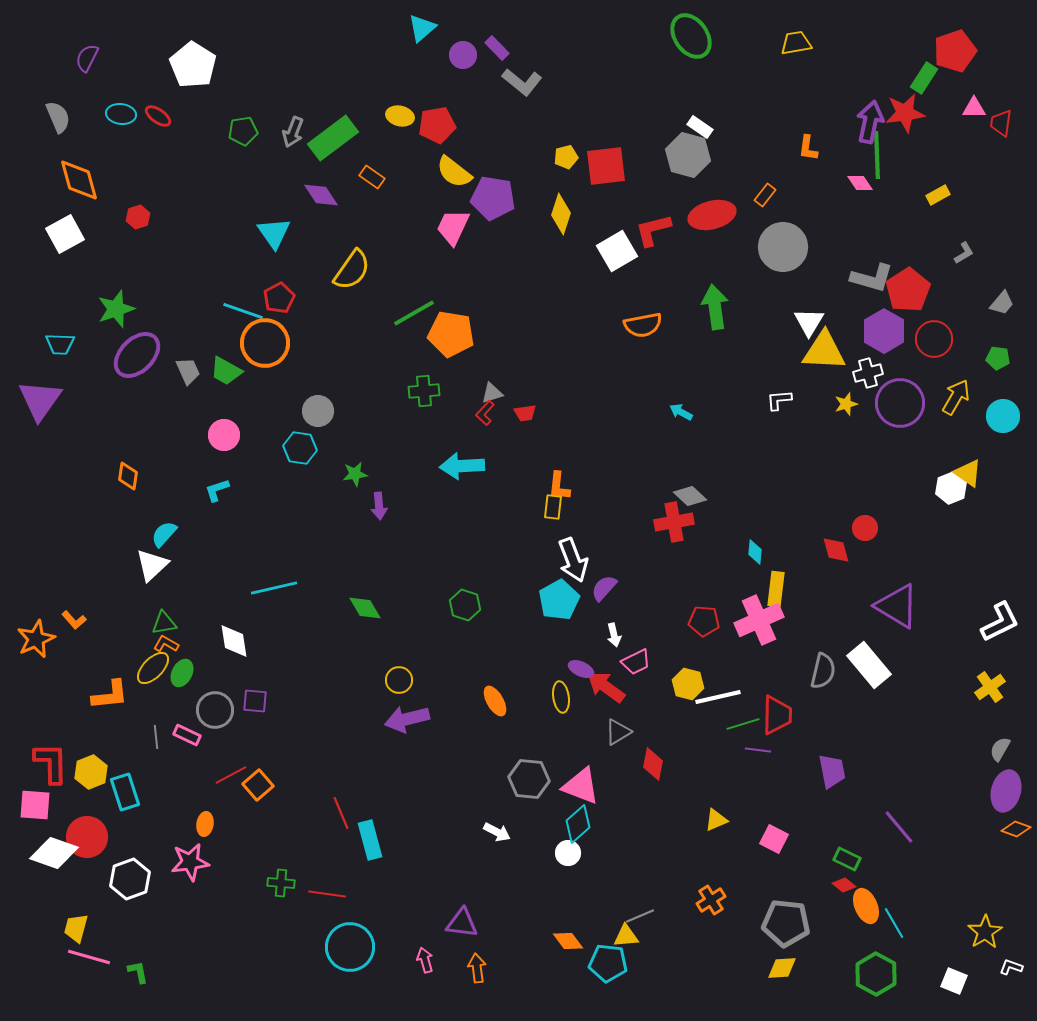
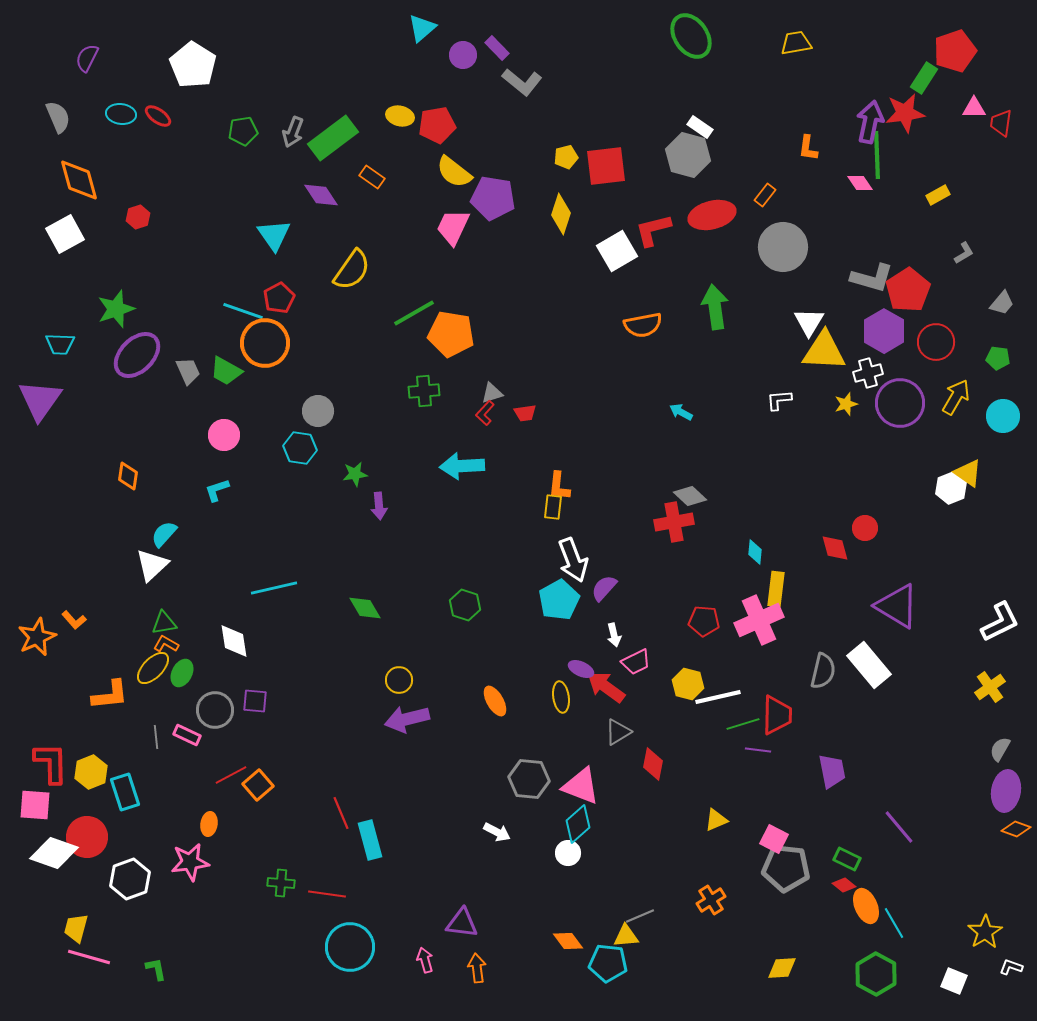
cyan triangle at (274, 233): moved 2 px down
red circle at (934, 339): moved 2 px right, 3 px down
red diamond at (836, 550): moved 1 px left, 2 px up
orange star at (36, 639): moved 1 px right, 2 px up
purple ellipse at (1006, 791): rotated 6 degrees counterclockwise
orange ellipse at (205, 824): moved 4 px right
gray pentagon at (786, 923): moved 55 px up
green L-shape at (138, 972): moved 18 px right, 3 px up
